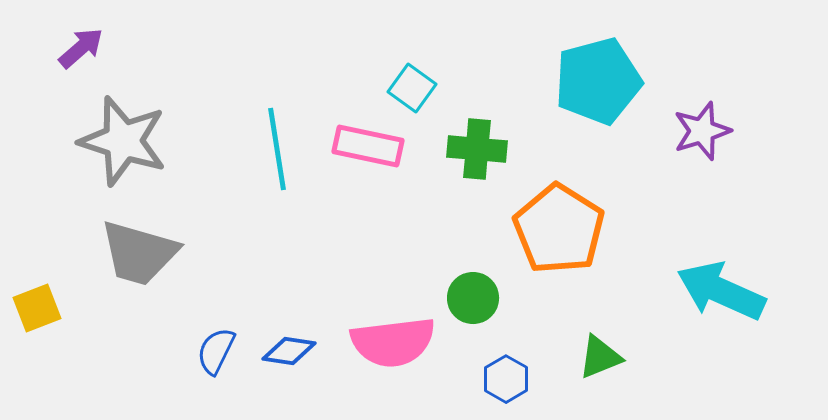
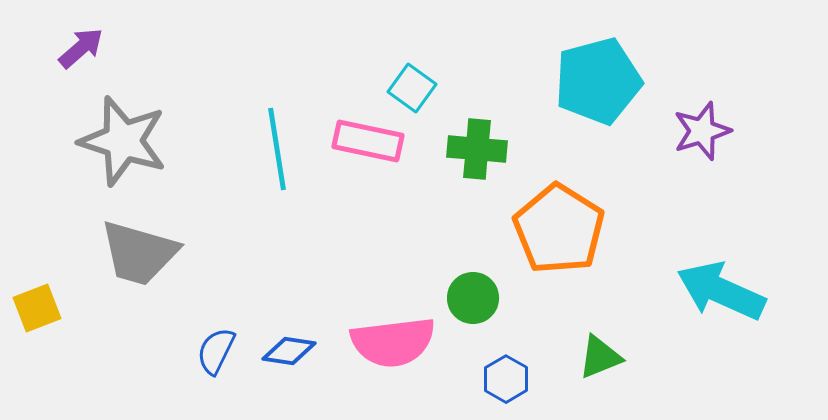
pink rectangle: moved 5 px up
